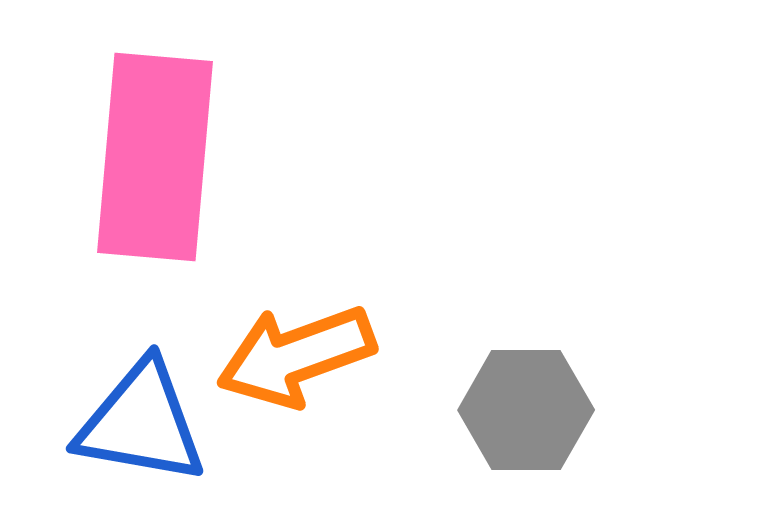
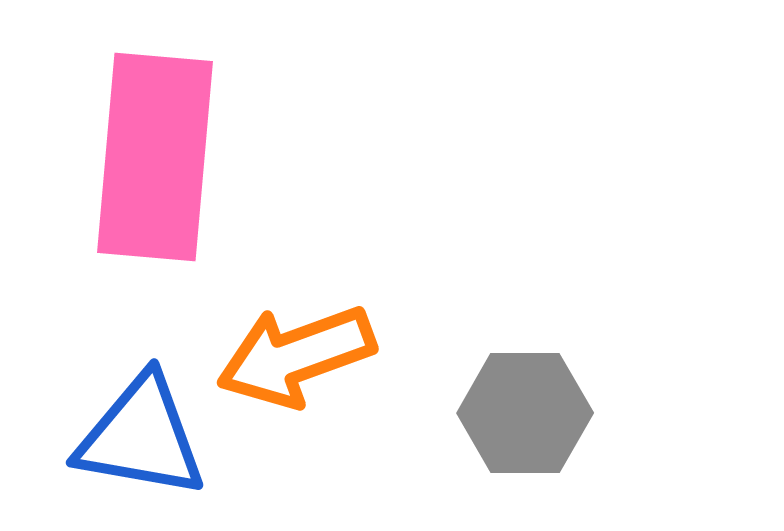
gray hexagon: moved 1 px left, 3 px down
blue triangle: moved 14 px down
